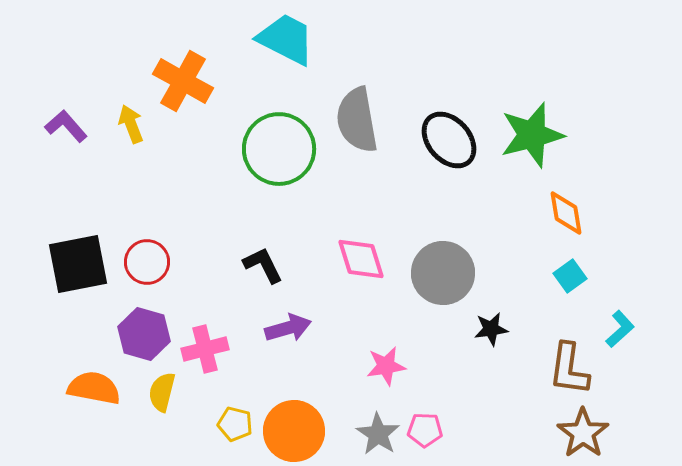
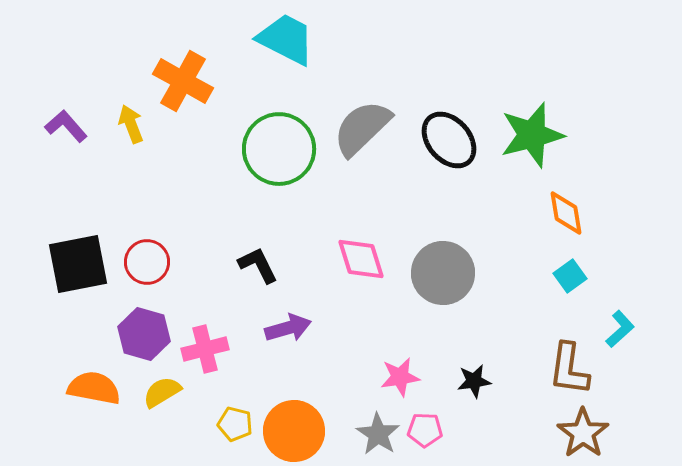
gray semicircle: moved 5 px right, 8 px down; rotated 56 degrees clockwise
black L-shape: moved 5 px left
black star: moved 17 px left, 52 px down
pink star: moved 14 px right, 11 px down
yellow semicircle: rotated 45 degrees clockwise
